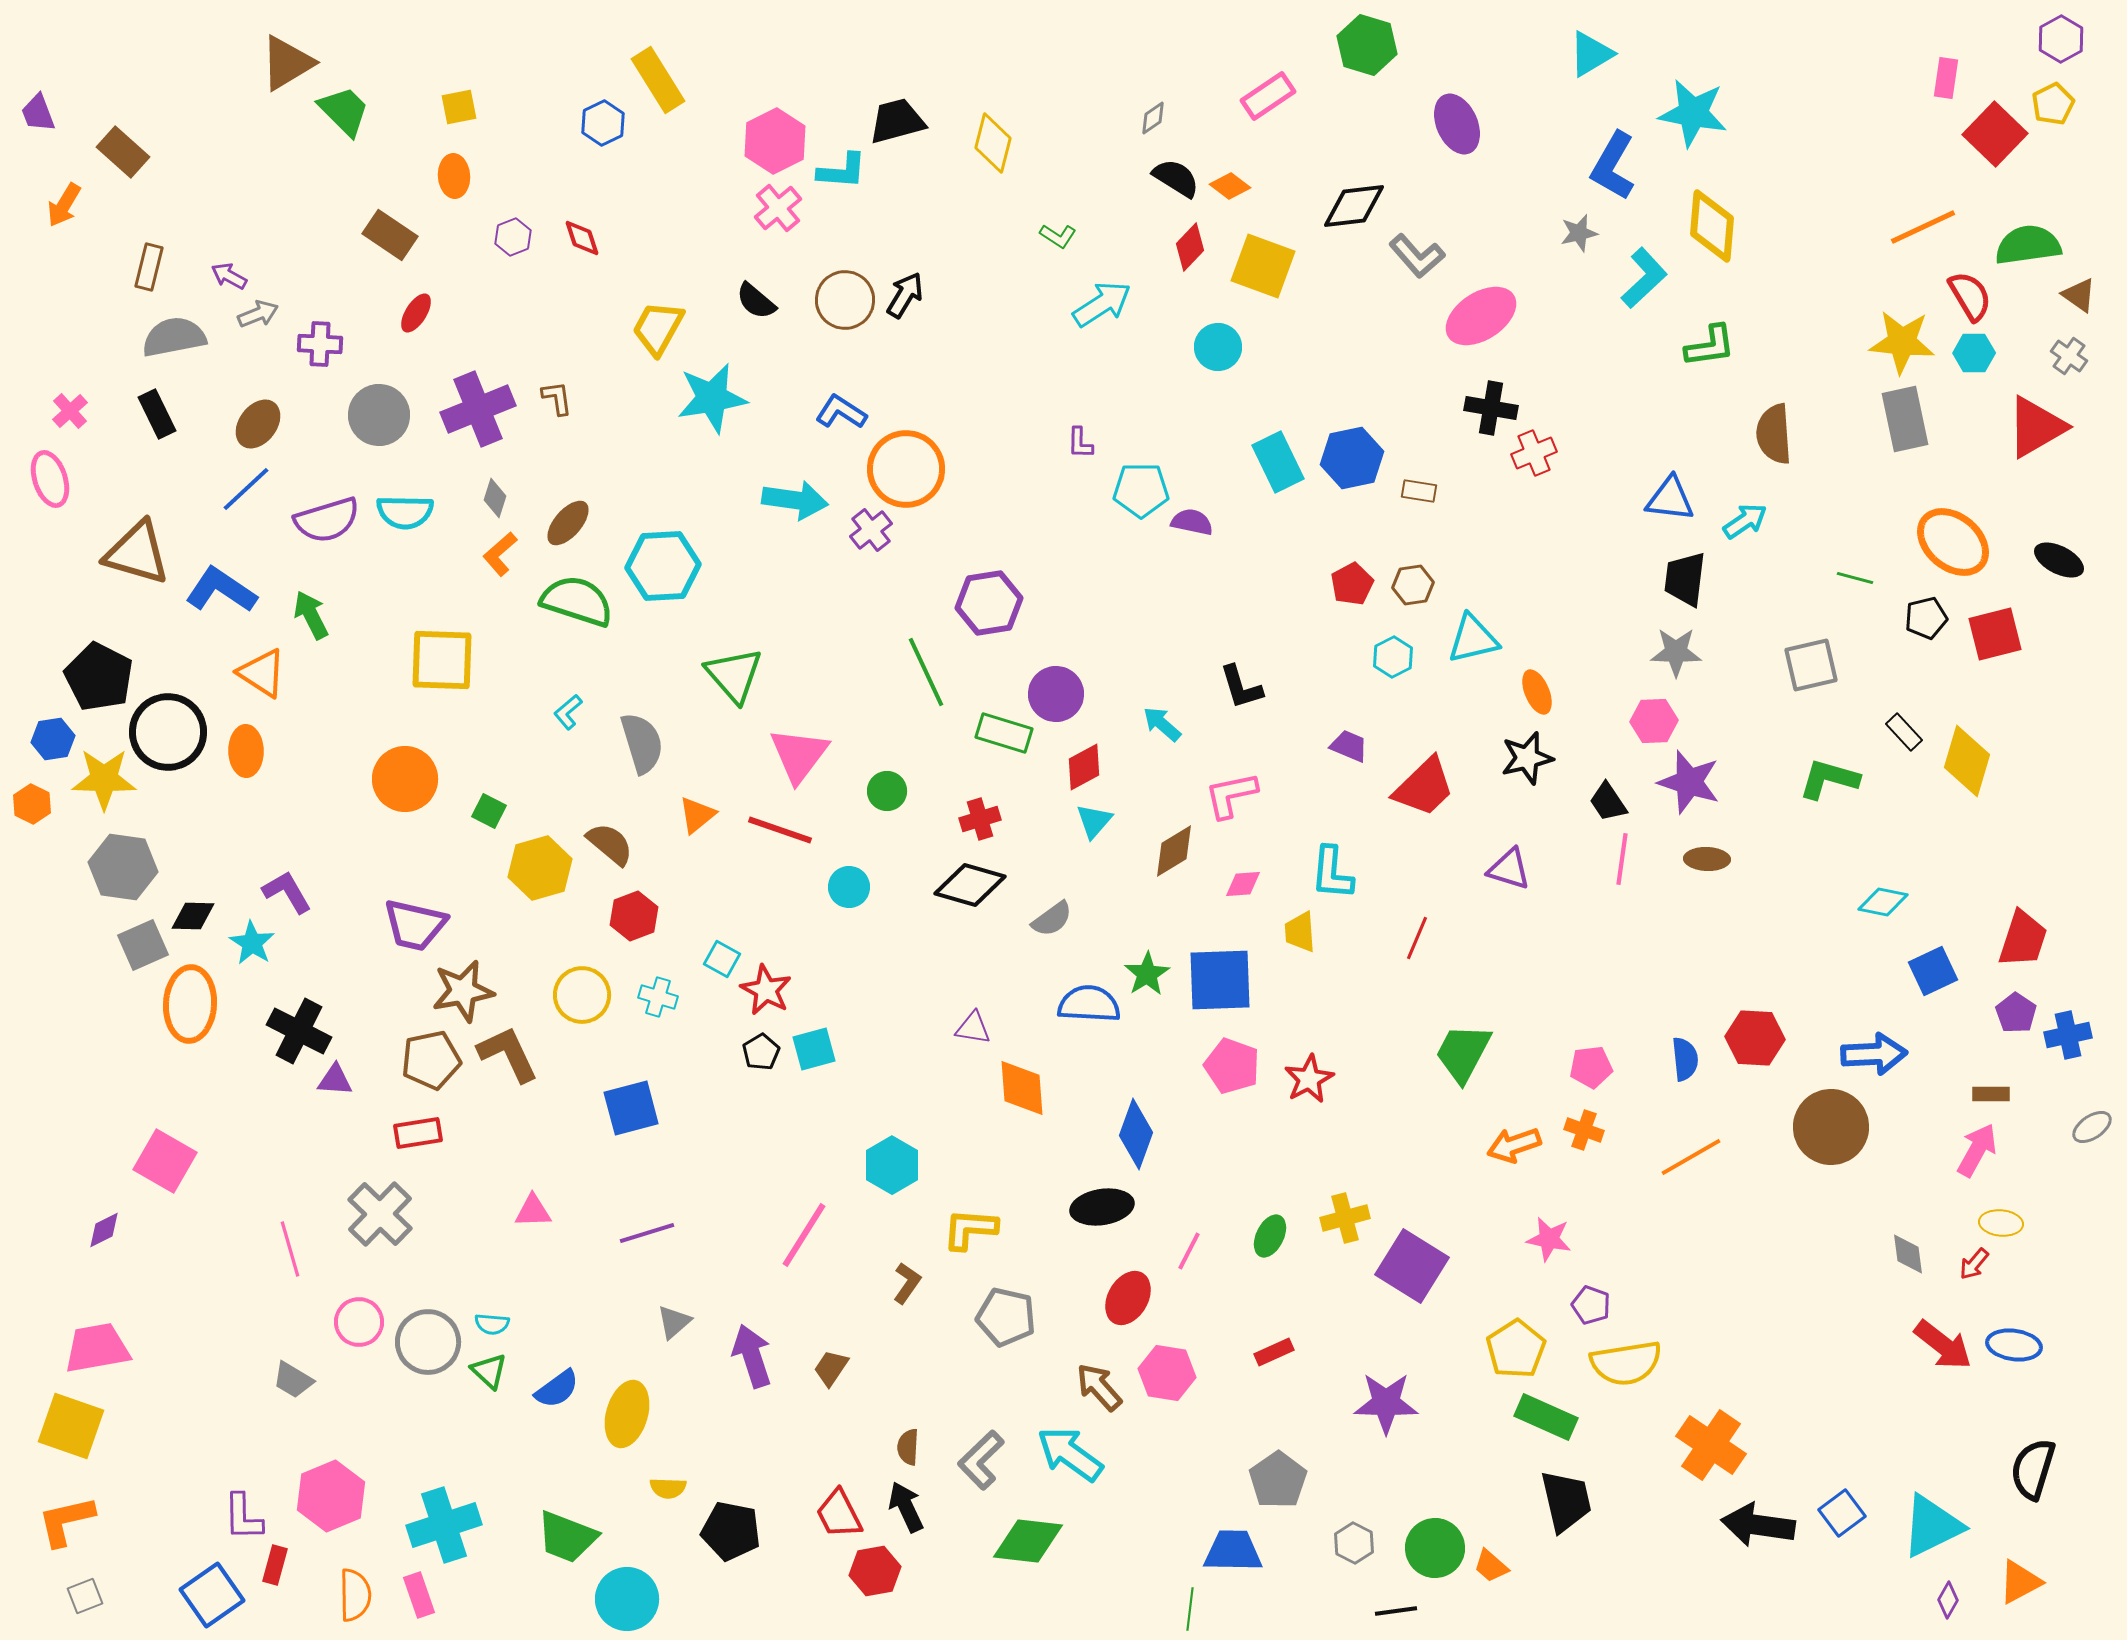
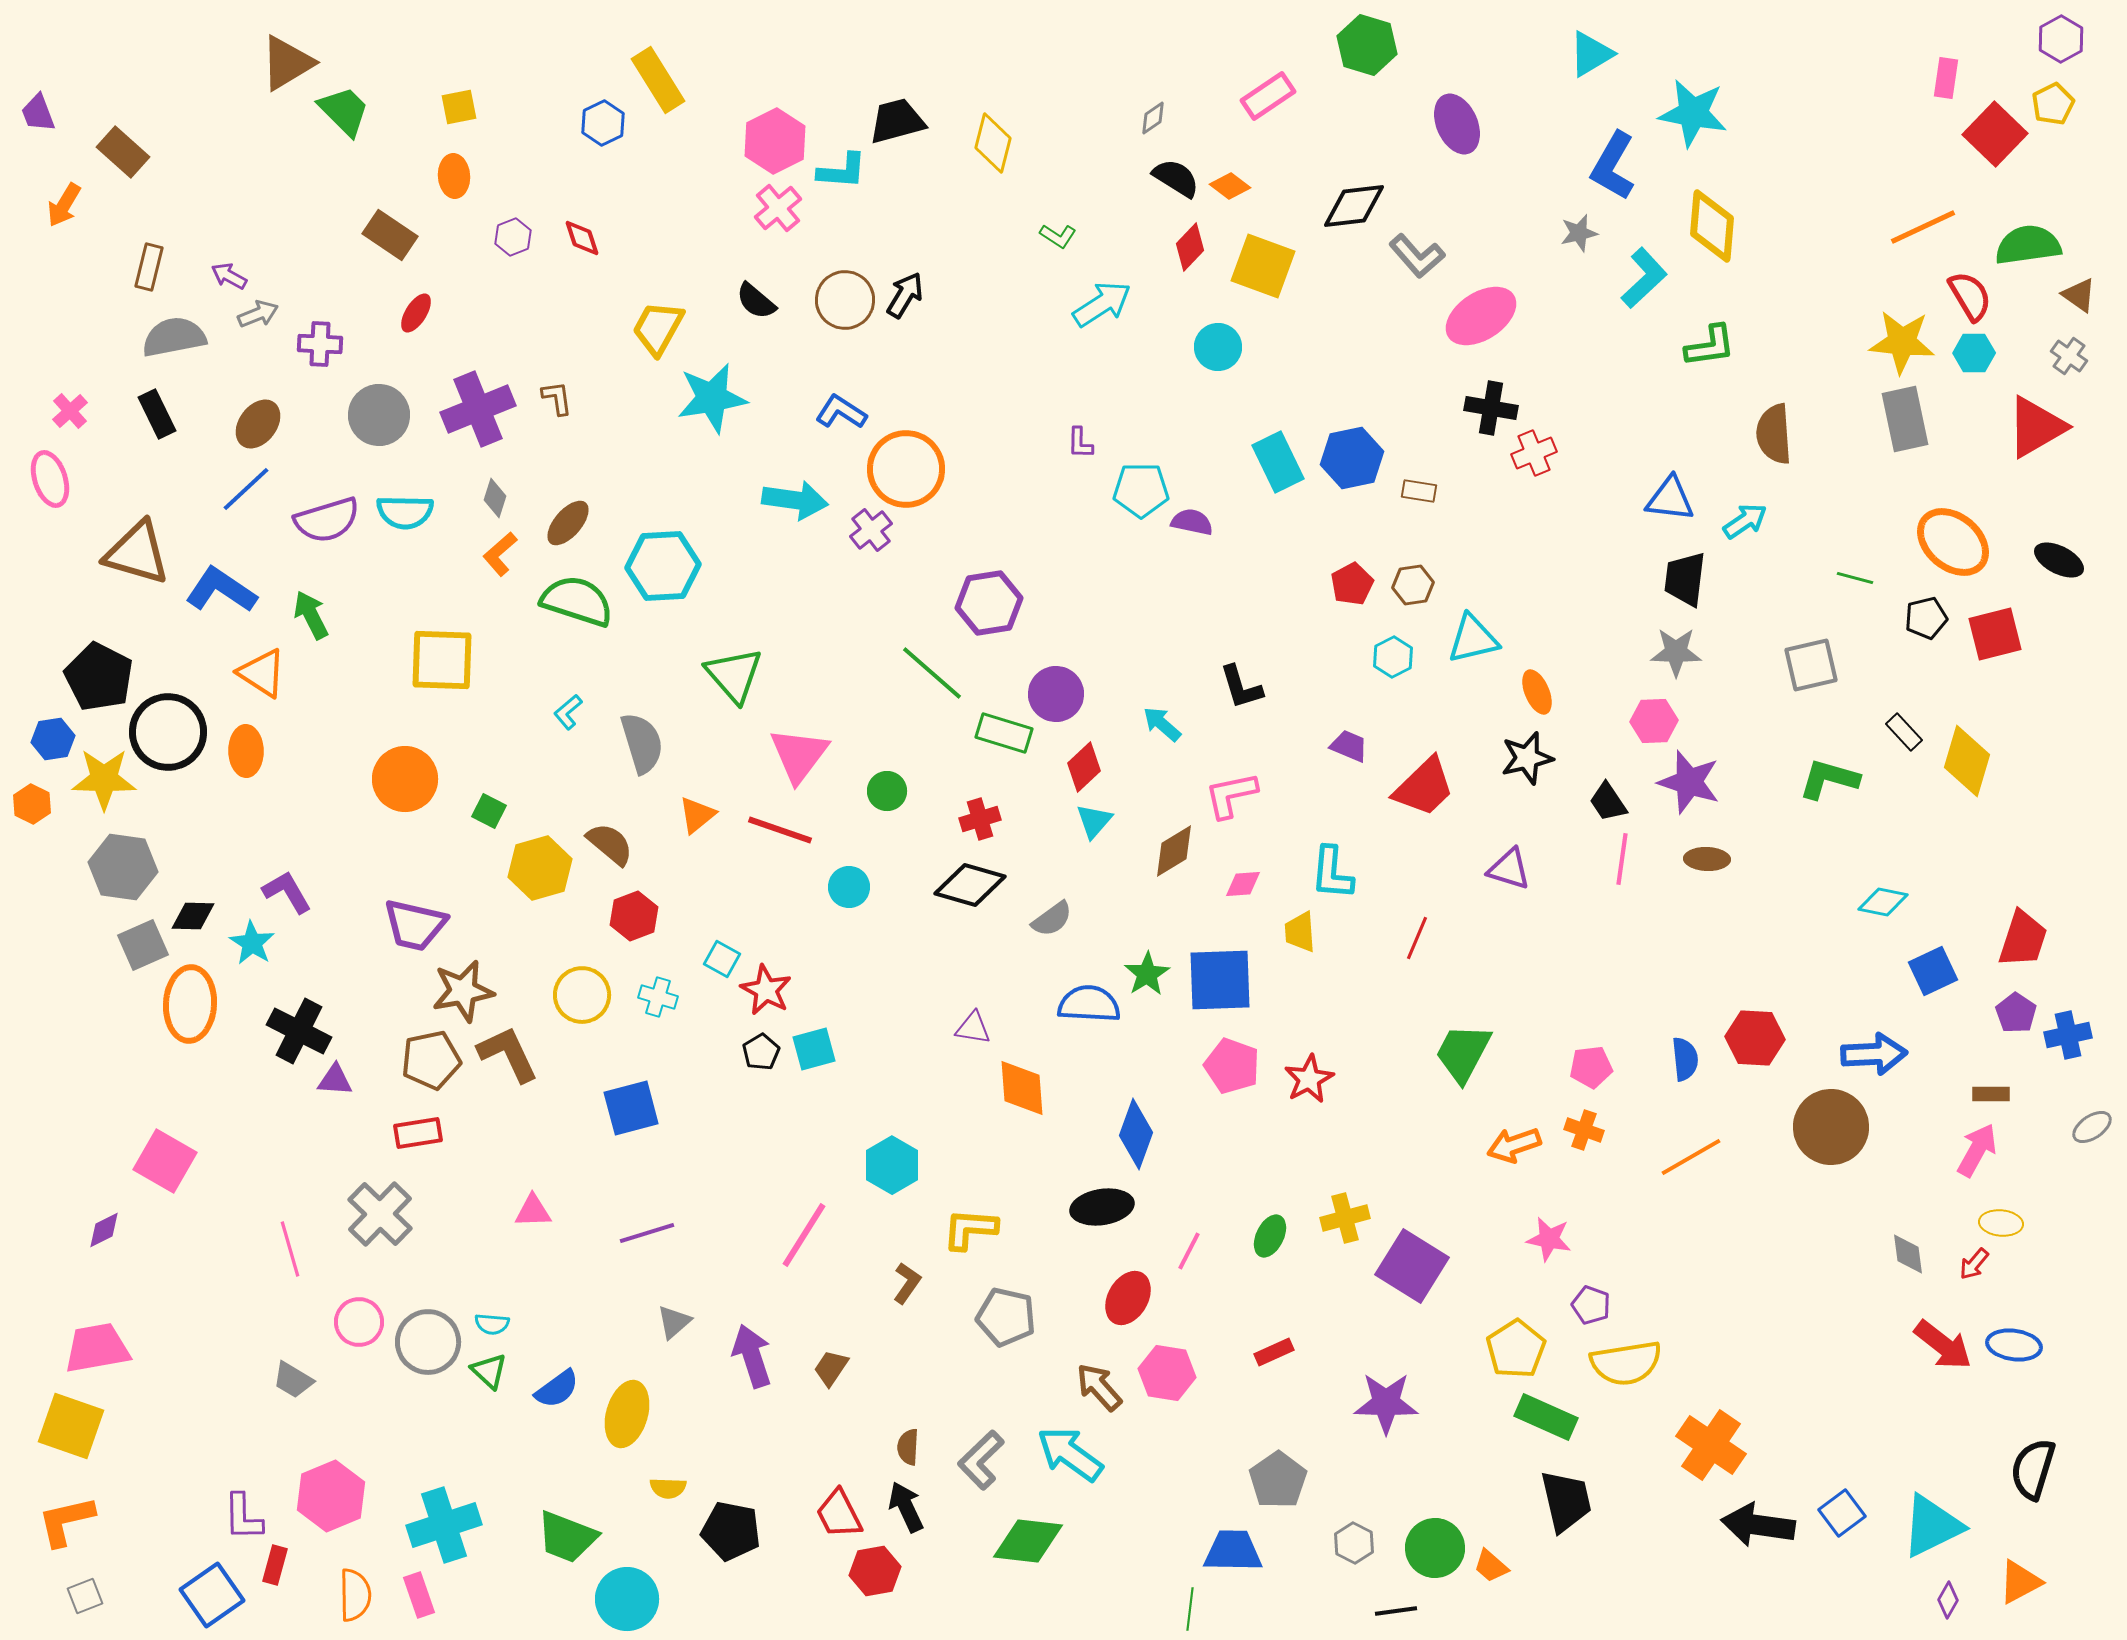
green line at (926, 672): moved 6 px right, 1 px down; rotated 24 degrees counterclockwise
red diamond at (1084, 767): rotated 15 degrees counterclockwise
